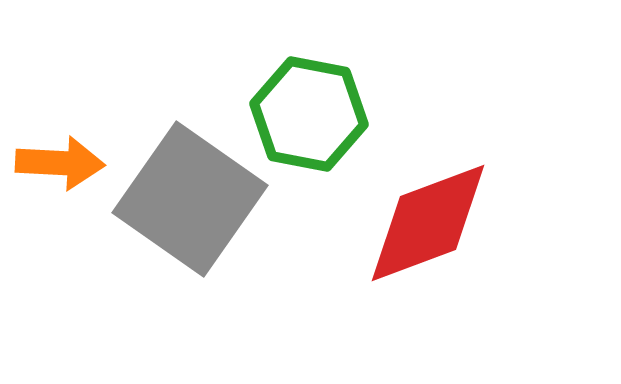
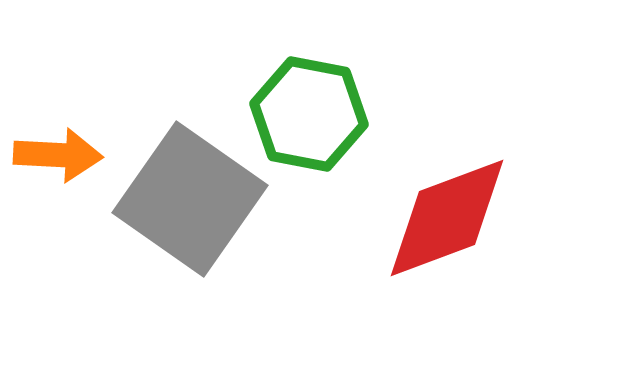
orange arrow: moved 2 px left, 8 px up
red diamond: moved 19 px right, 5 px up
